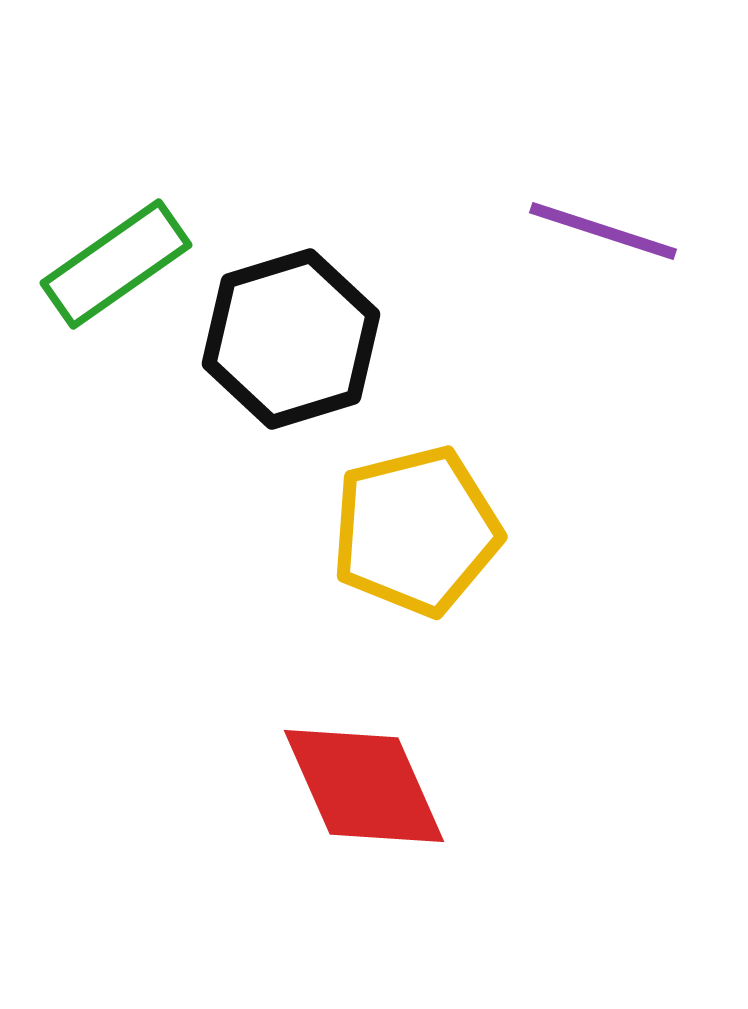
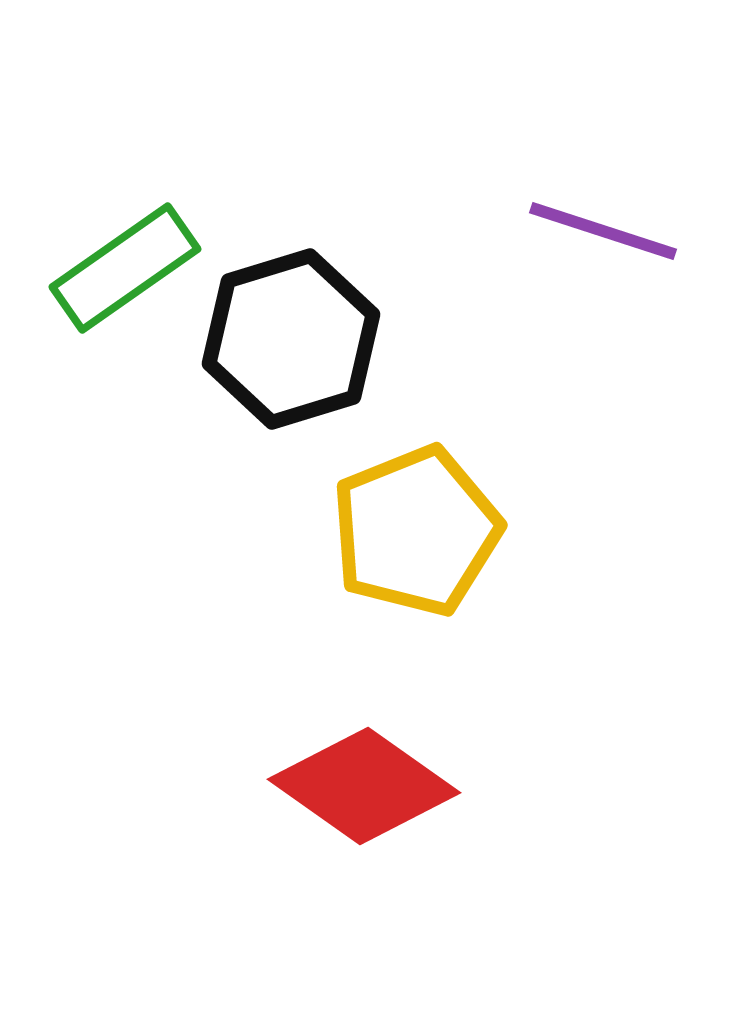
green rectangle: moved 9 px right, 4 px down
yellow pentagon: rotated 8 degrees counterclockwise
red diamond: rotated 31 degrees counterclockwise
